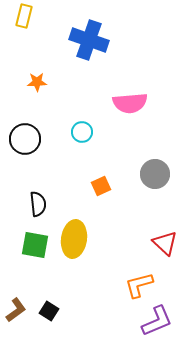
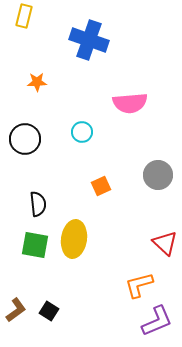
gray circle: moved 3 px right, 1 px down
